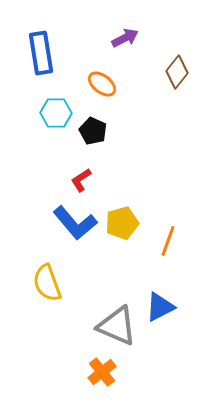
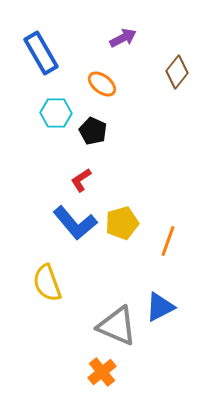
purple arrow: moved 2 px left
blue rectangle: rotated 21 degrees counterclockwise
